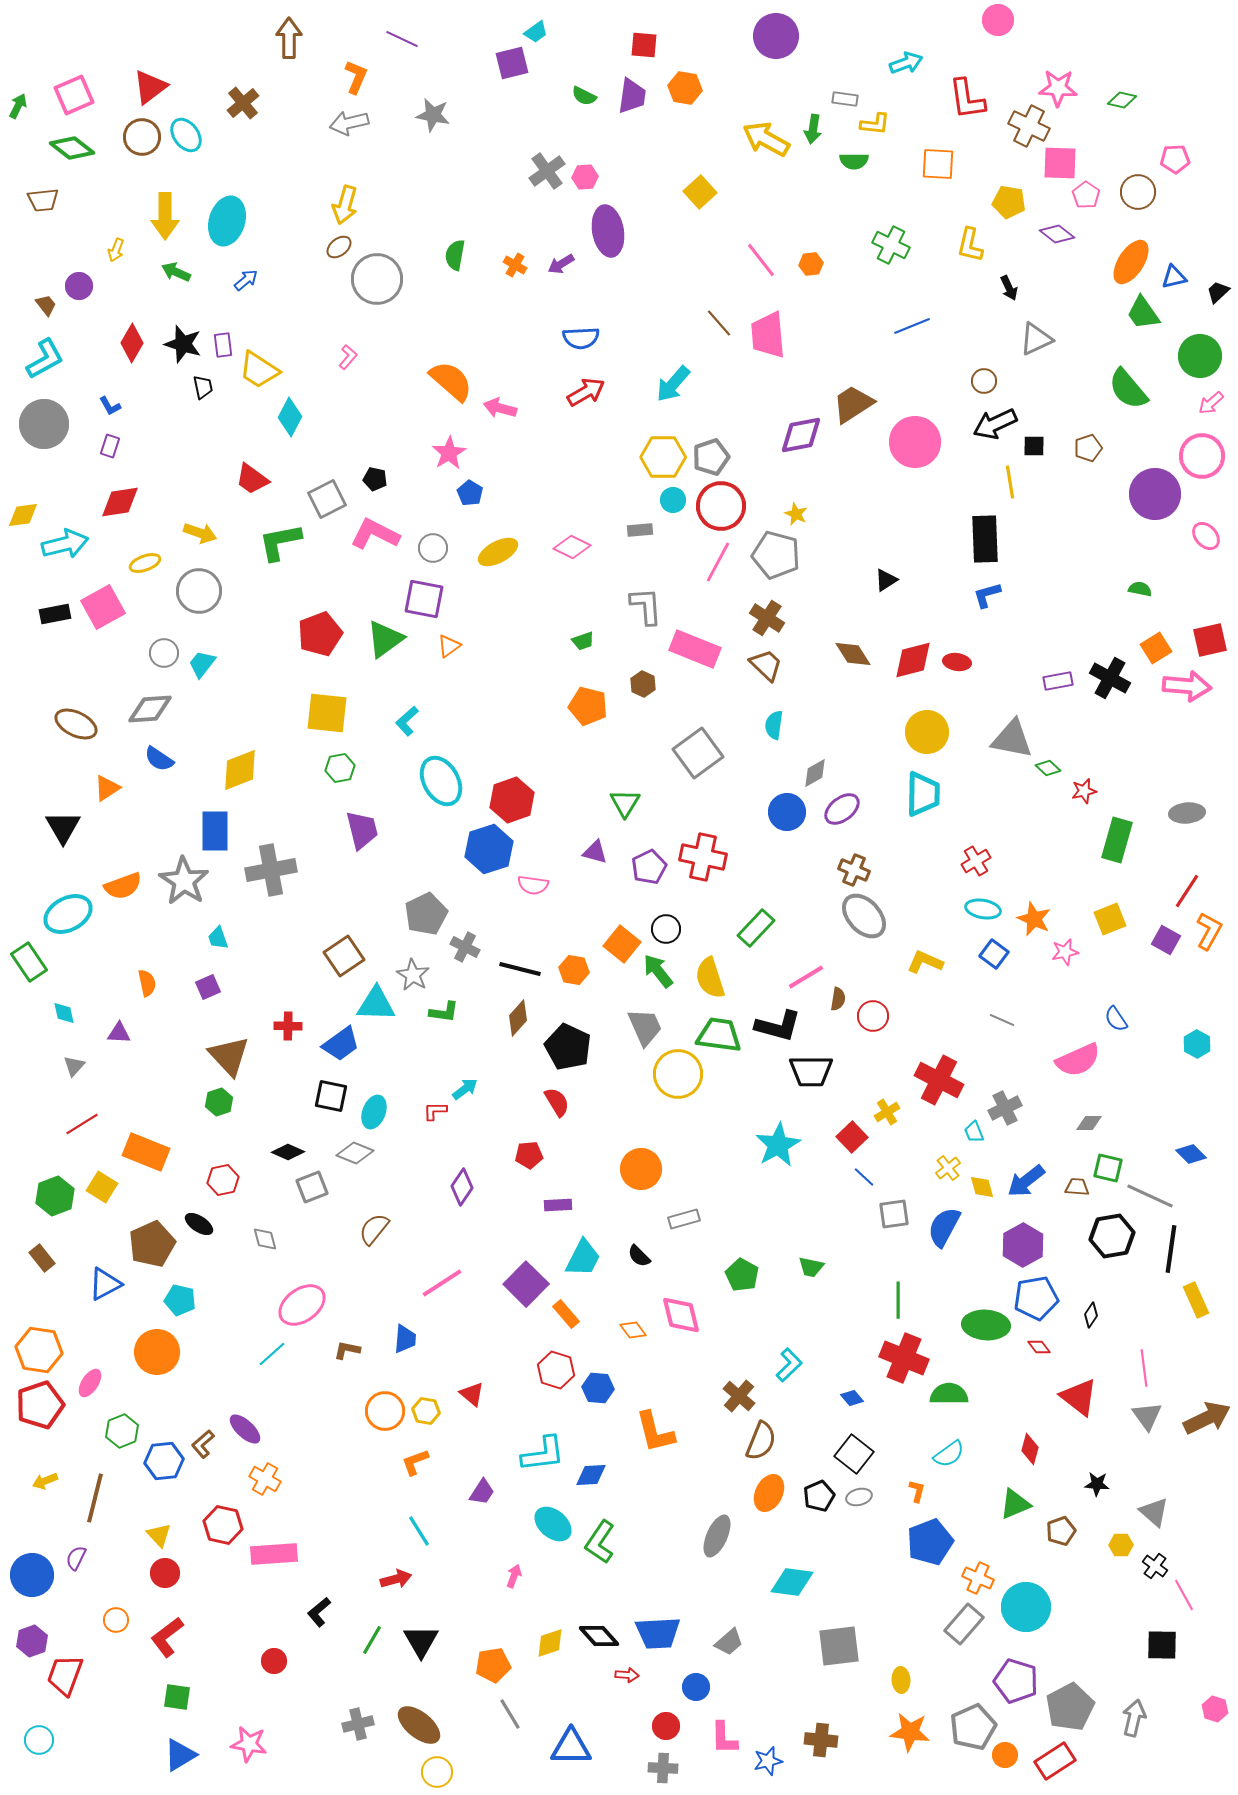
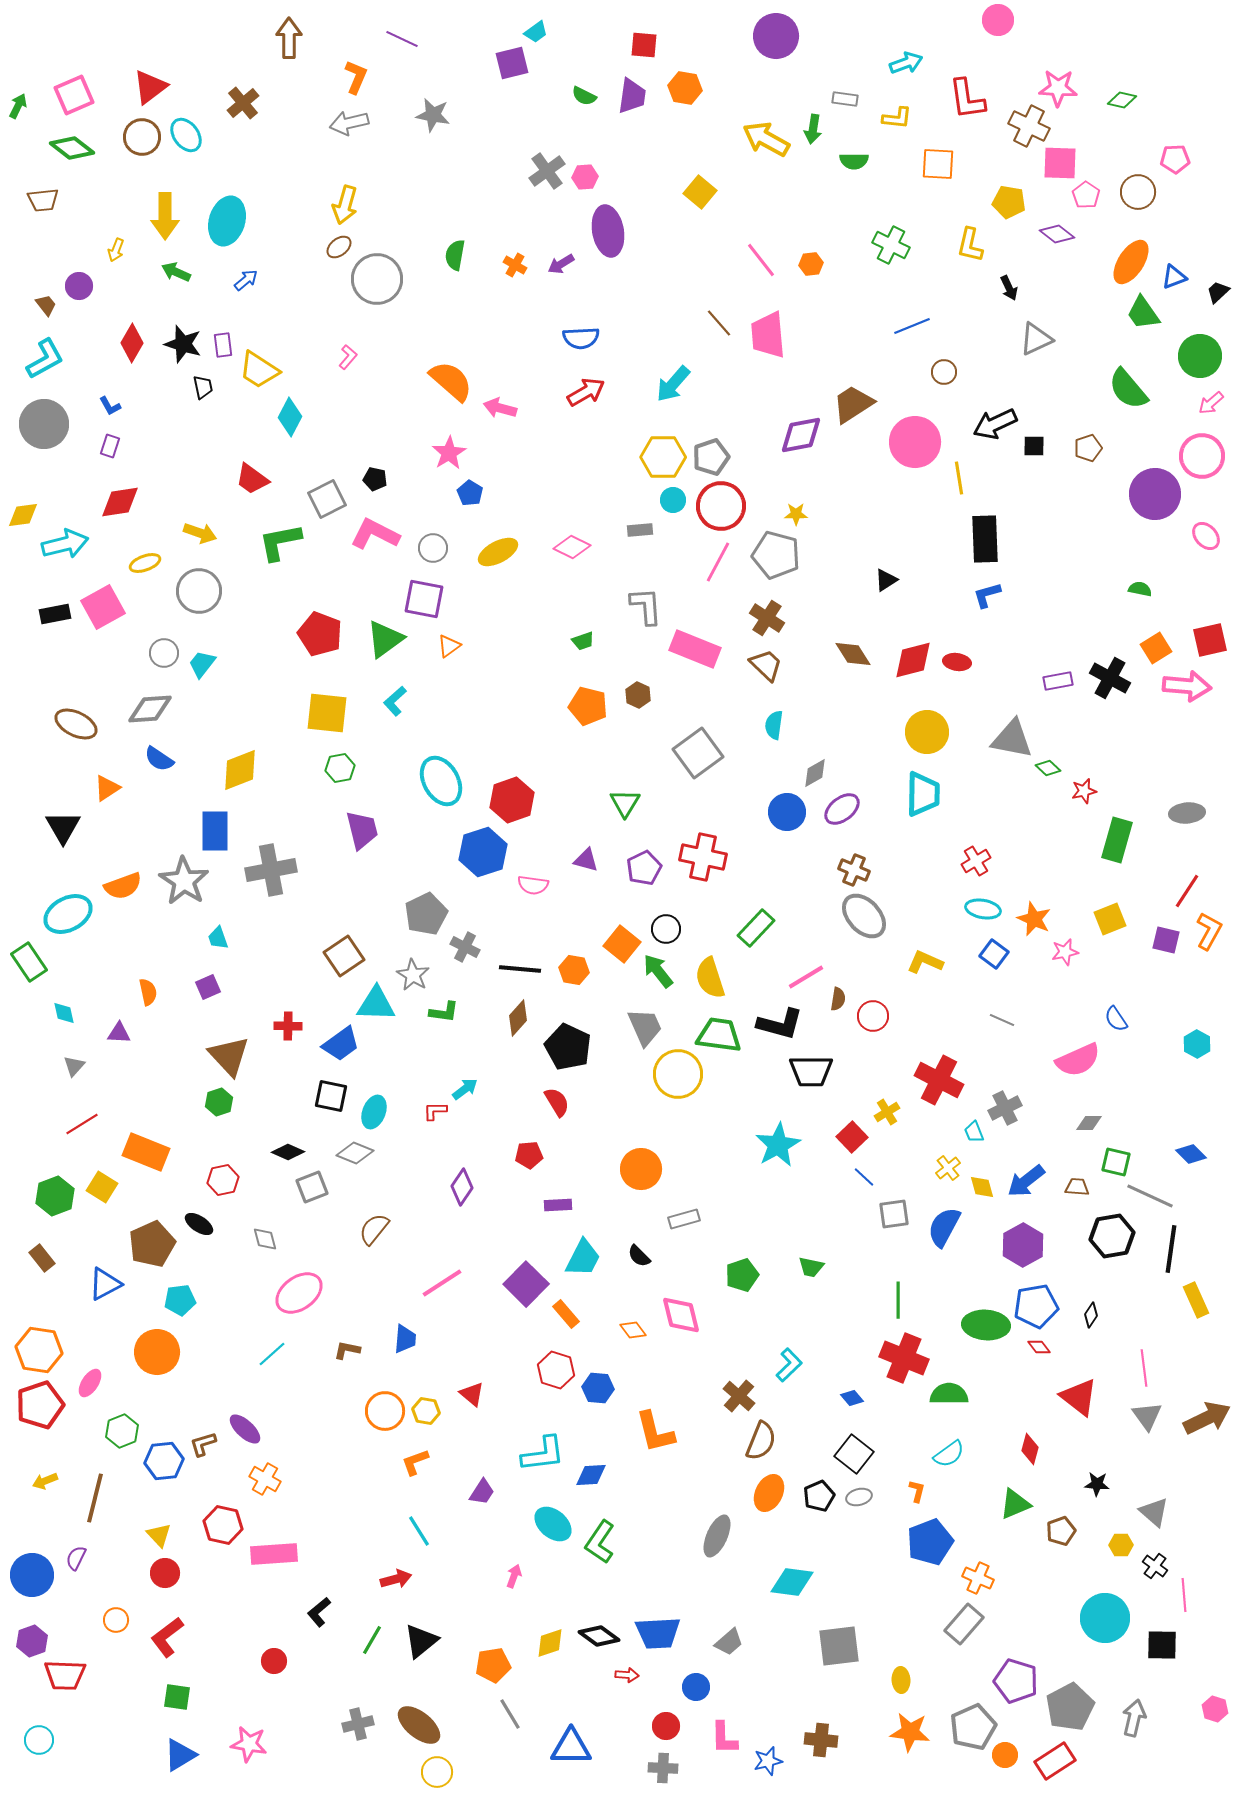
yellow L-shape at (875, 124): moved 22 px right, 6 px up
yellow square at (700, 192): rotated 8 degrees counterclockwise
blue triangle at (1174, 277): rotated 8 degrees counterclockwise
brown circle at (984, 381): moved 40 px left, 9 px up
yellow line at (1010, 482): moved 51 px left, 4 px up
yellow star at (796, 514): rotated 25 degrees counterclockwise
red pentagon at (320, 634): rotated 30 degrees counterclockwise
brown hexagon at (643, 684): moved 5 px left, 11 px down
cyan L-shape at (407, 721): moved 12 px left, 20 px up
blue hexagon at (489, 849): moved 6 px left, 3 px down
purple triangle at (595, 852): moved 9 px left, 8 px down
purple pentagon at (649, 867): moved 5 px left, 1 px down
purple square at (1166, 940): rotated 16 degrees counterclockwise
black line at (520, 969): rotated 9 degrees counterclockwise
orange semicircle at (147, 983): moved 1 px right, 9 px down
black L-shape at (778, 1026): moved 2 px right, 2 px up
green square at (1108, 1168): moved 8 px right, 6 px up
green pentagon at (742, 1275): rotated 24 degrees clockwise
blue pentagon at (1036, 1298): moved 8 px down
cyan pentagon at (180, 1300): rotated 20 degrees counterclockwise
pink ellipse at (302, 1305): moved 3 px left, 12 px up
brown L-shape at (203, 1444): rotated 24 degrees clockwise
pink line at (1184, 1595): rotated 24 degrees clockwise
cyan circle at (1026, 1607): moved 79 px right, 11 px down
black diamond at (599, 1636): rotated 12 degrees counterclockwise
black triangle at (421, 1641): rotated 21 degrees clockwise
red trapezoid at (65, 1675): rotated 108 degrees counterclockwise
